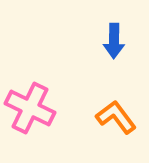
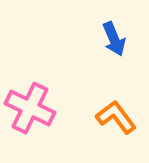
blue arrow: moved 2 px up; rotated 24 degrees counterclockwise
